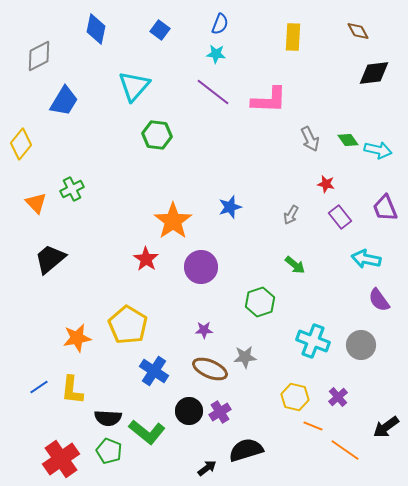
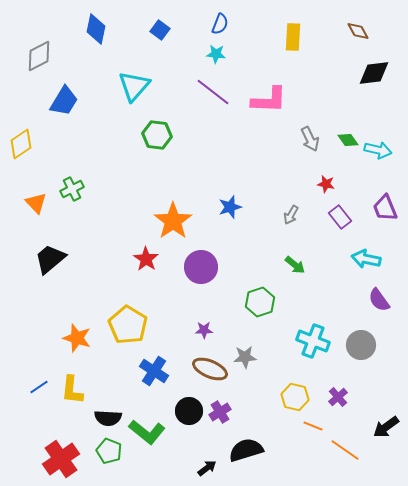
yellow diamond at (21, 144): rotated 16 degrees clockwise
orange star at (77, 338): rotated 28 degrees clockwise
